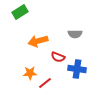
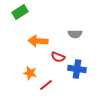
orange arrow: rotated 18 degrees clockwise
orange star: rotated 16 degrees clockwise
red line: moved 1 px right, 2 px down
